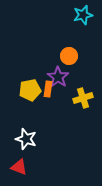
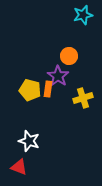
purple star: moved 1 px up
yellow pentagon: rotated 25 degrees clockwise
white star: moved 3 px right, 2 px down
